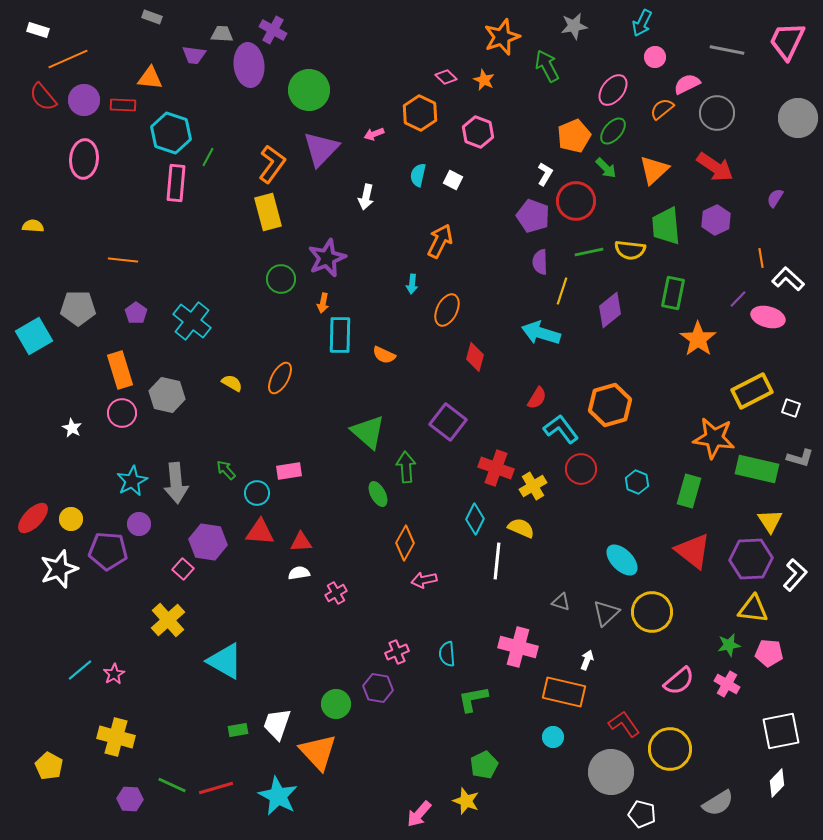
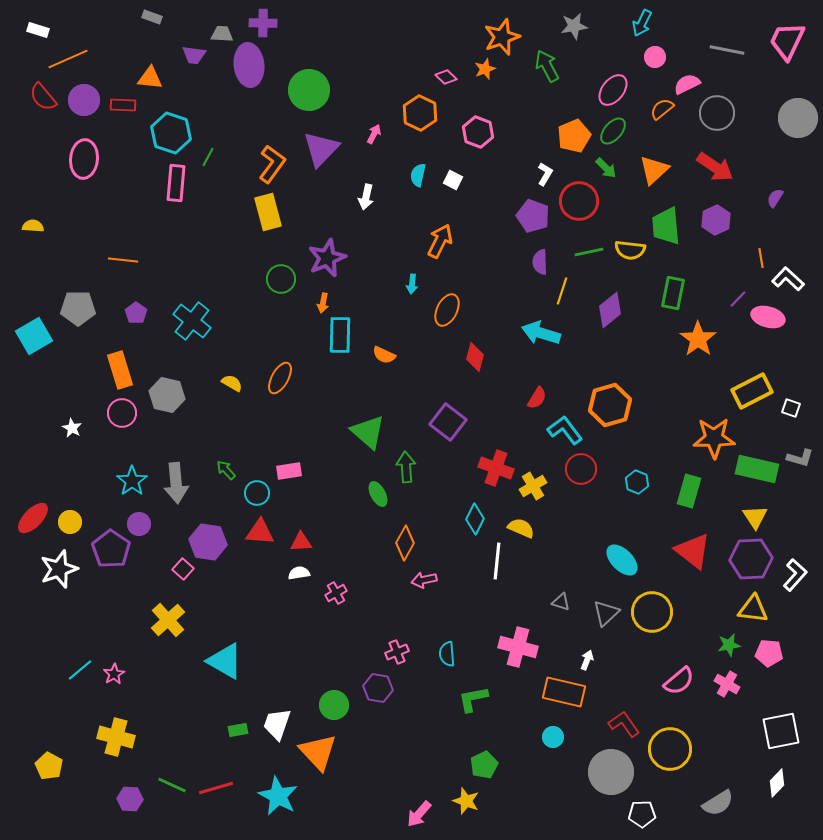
purple cross at (273, 30): moved 10 px left, 7 px up; rotated 28 degrees counterclockwise
orange star at (484, 80): moved 1 px right, 11 px up; rotated 25 degrees clockwise
pink arrow at (374, 134): rotated 138 degrees clockwise
red circle at (576, 201): moved 3 px right
cyan L-shape at (561, 429): moved 4 px right, 1 px down
orange star at (714, 438): rotated 9 degrees counterclockwise
cyan star at (132, 481): rotated 8 degrees counterclockwise
yellow circle at (71, 519): moved 1 px left, 3 px down
yellow triangle at (770, 521): moved 15 px left, 4 px up
purple pentagon at (108, 551): moved 3 px right, 2 px up; rotated 30 degrees clockwise
green circle at (336, 704): moved 2 px left, 1 px down
white pentagon at (642, 814): rotated 16 degrees counterclockwise
